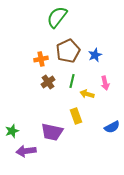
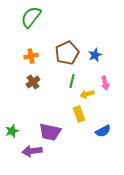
green semicircle: moved 26 px left
brown pentagon: moved 1 px left, 2 px down
orange cross: moved 10 px left, 3 px up
brown cross: moved 15 px left
yellow arrow: rotated 32 degrees counterclockwise
yellow rectangle: moved 3 px right, 2 px up
blue semicircle: moved 9 px left, 4 px down
purple trapezoid: moved 2 px left
purple arrow: moved 6 px right
